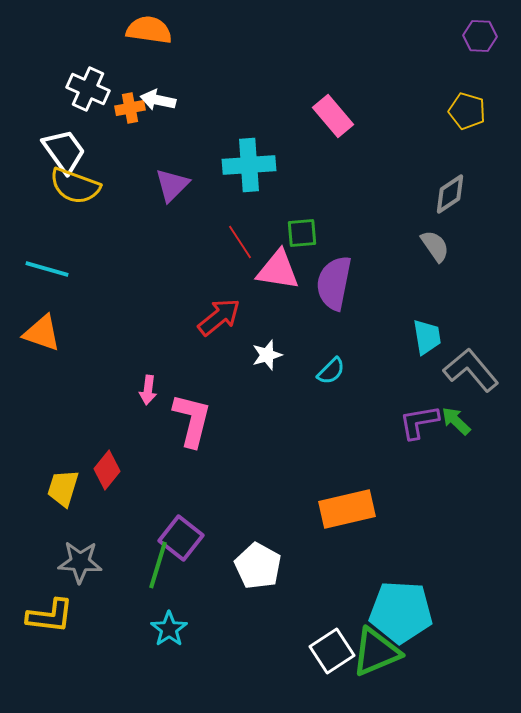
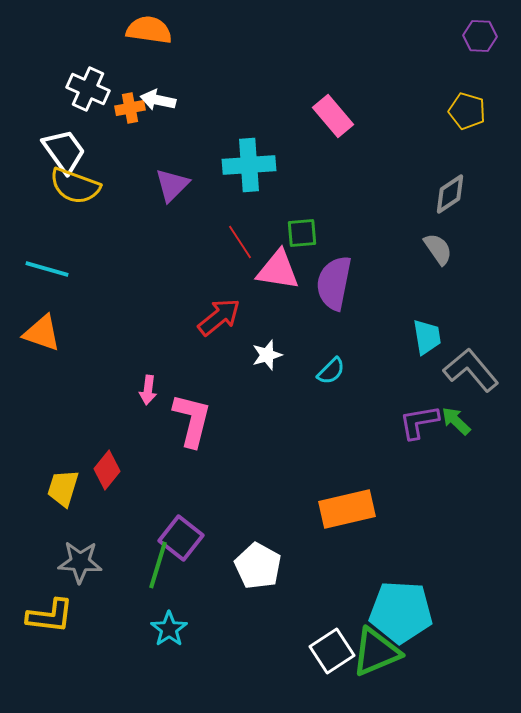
gray semicircle: moved 3 px right, 3 px down
